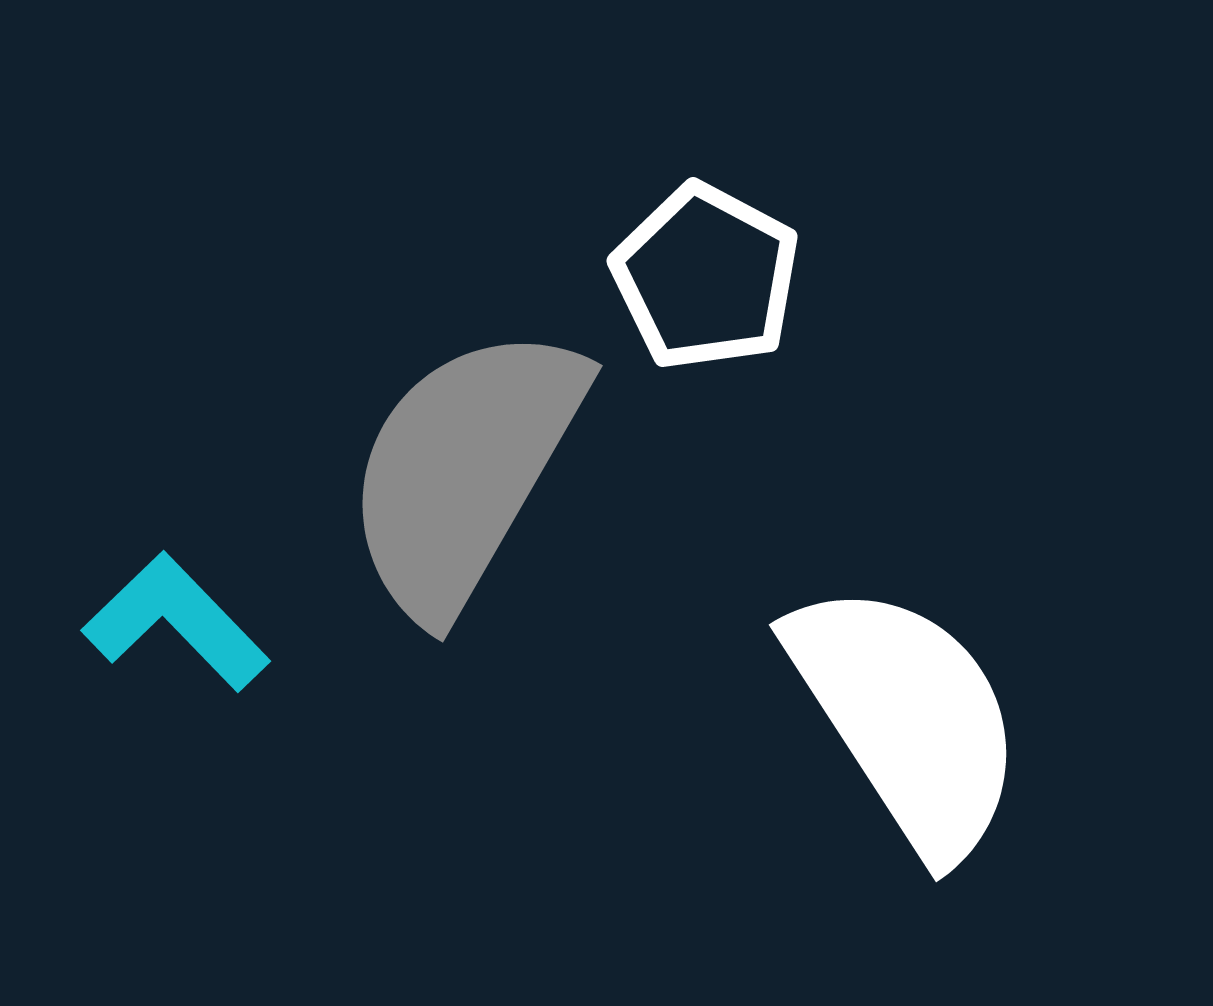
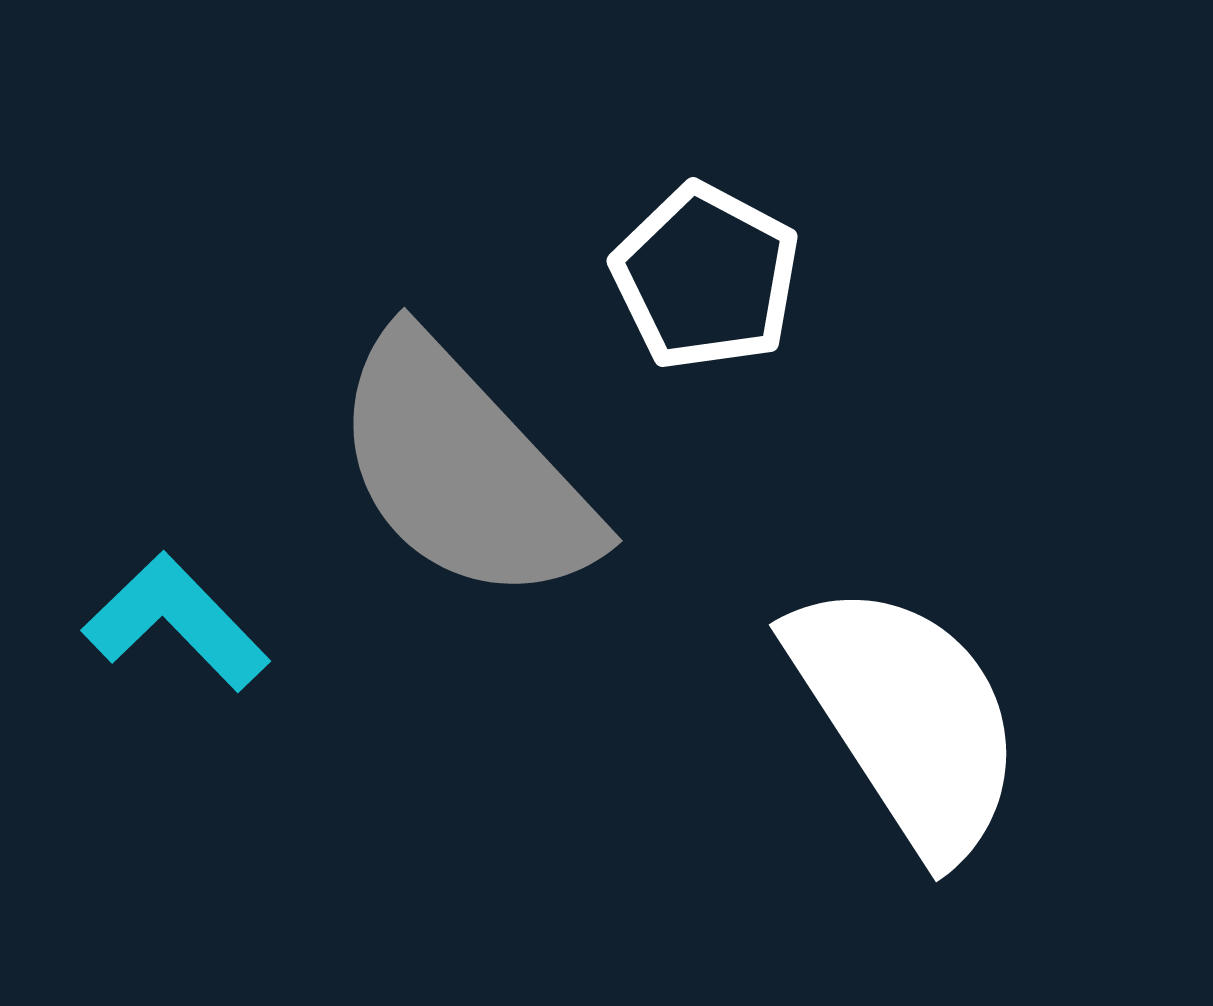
gray semicircle: rotated 73 degrees counterclockwise
